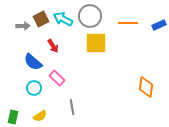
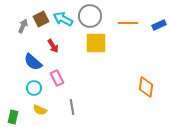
gray arrow: rotated 64 degrees counterclockwise
pink rectangle: rotated 21 degrees clockwise
yellow semicircle: moved 6 px up; rotated 56 degrees clockwise
